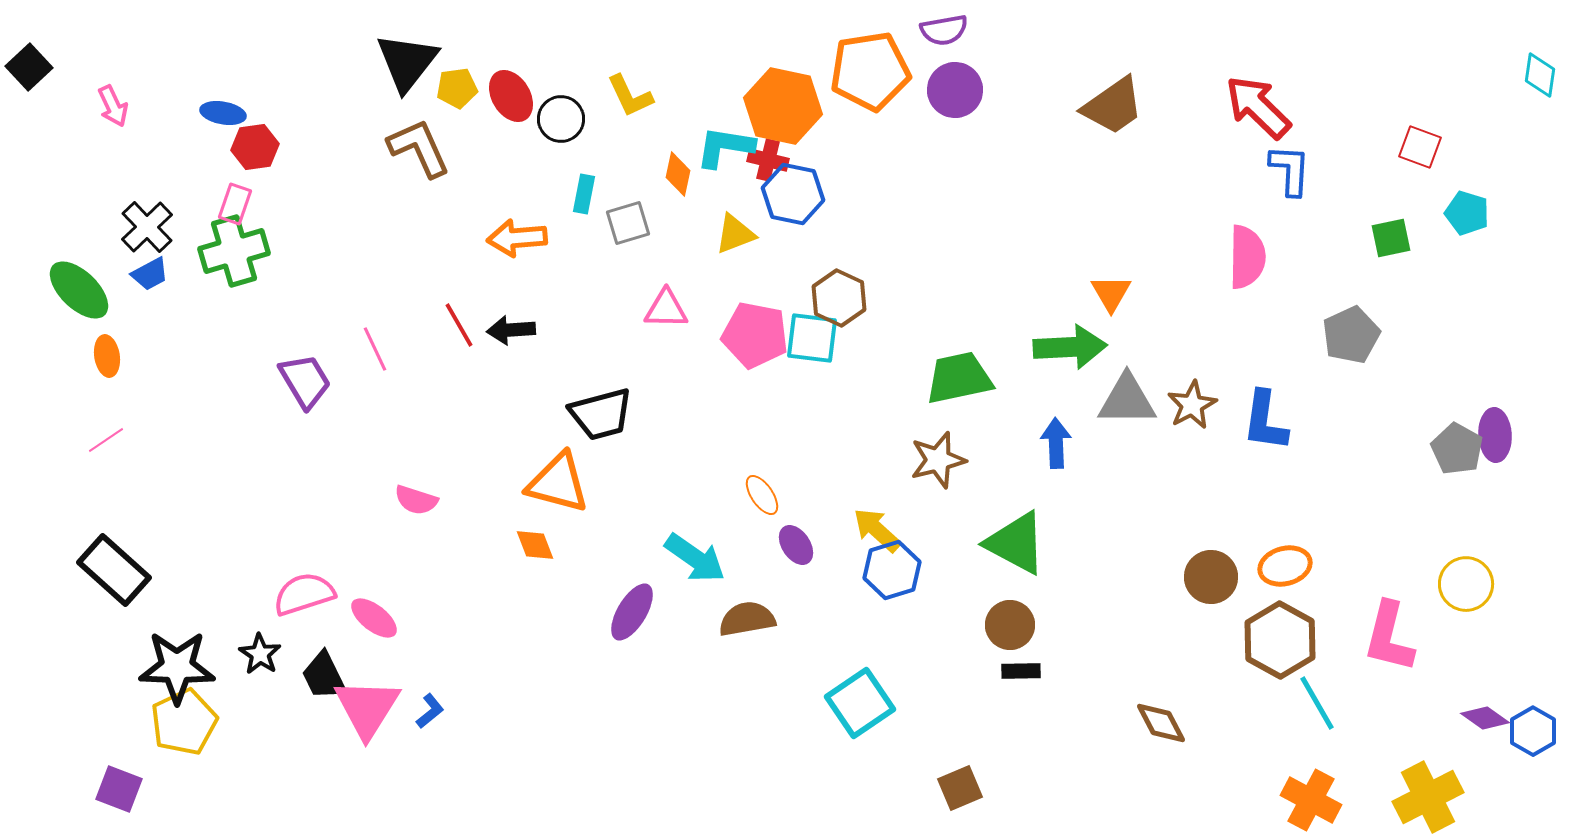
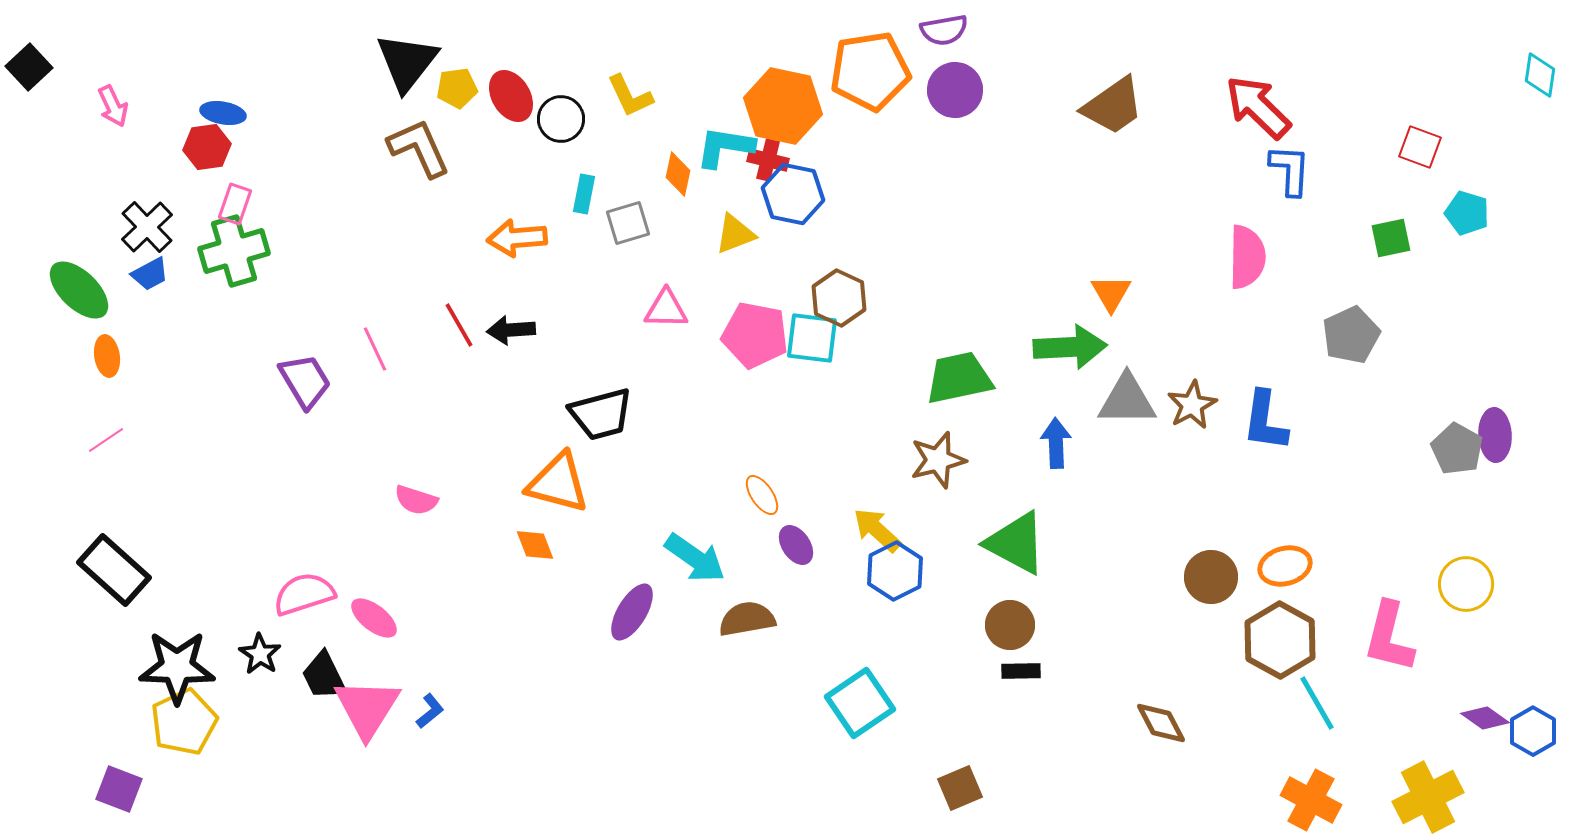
red hexagon at (255, 147): moved 48 px left
blue hexagon at (892, 570): moved 3 px right, 1 px down; rotated 10 degrees counterclockwise
